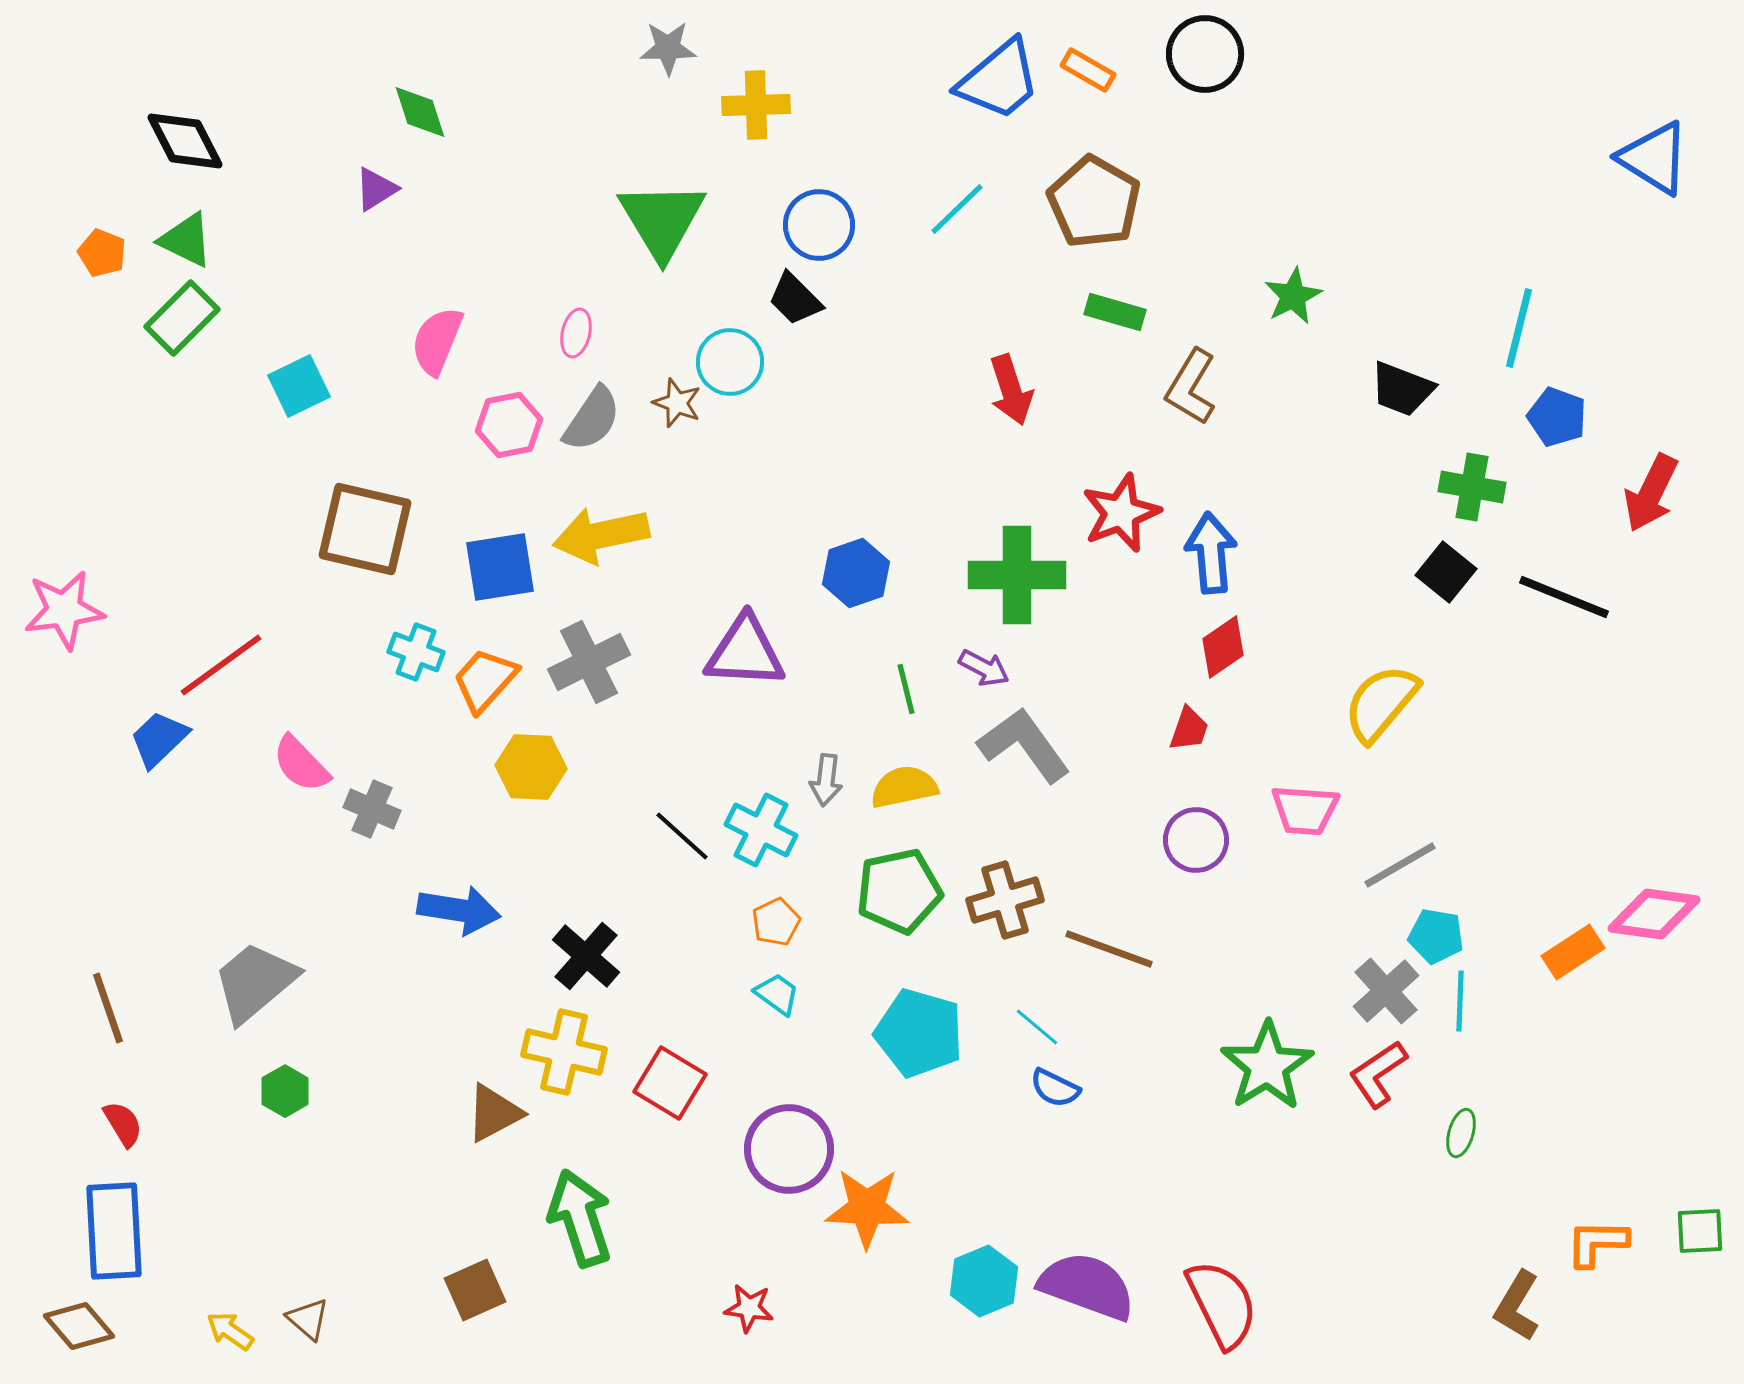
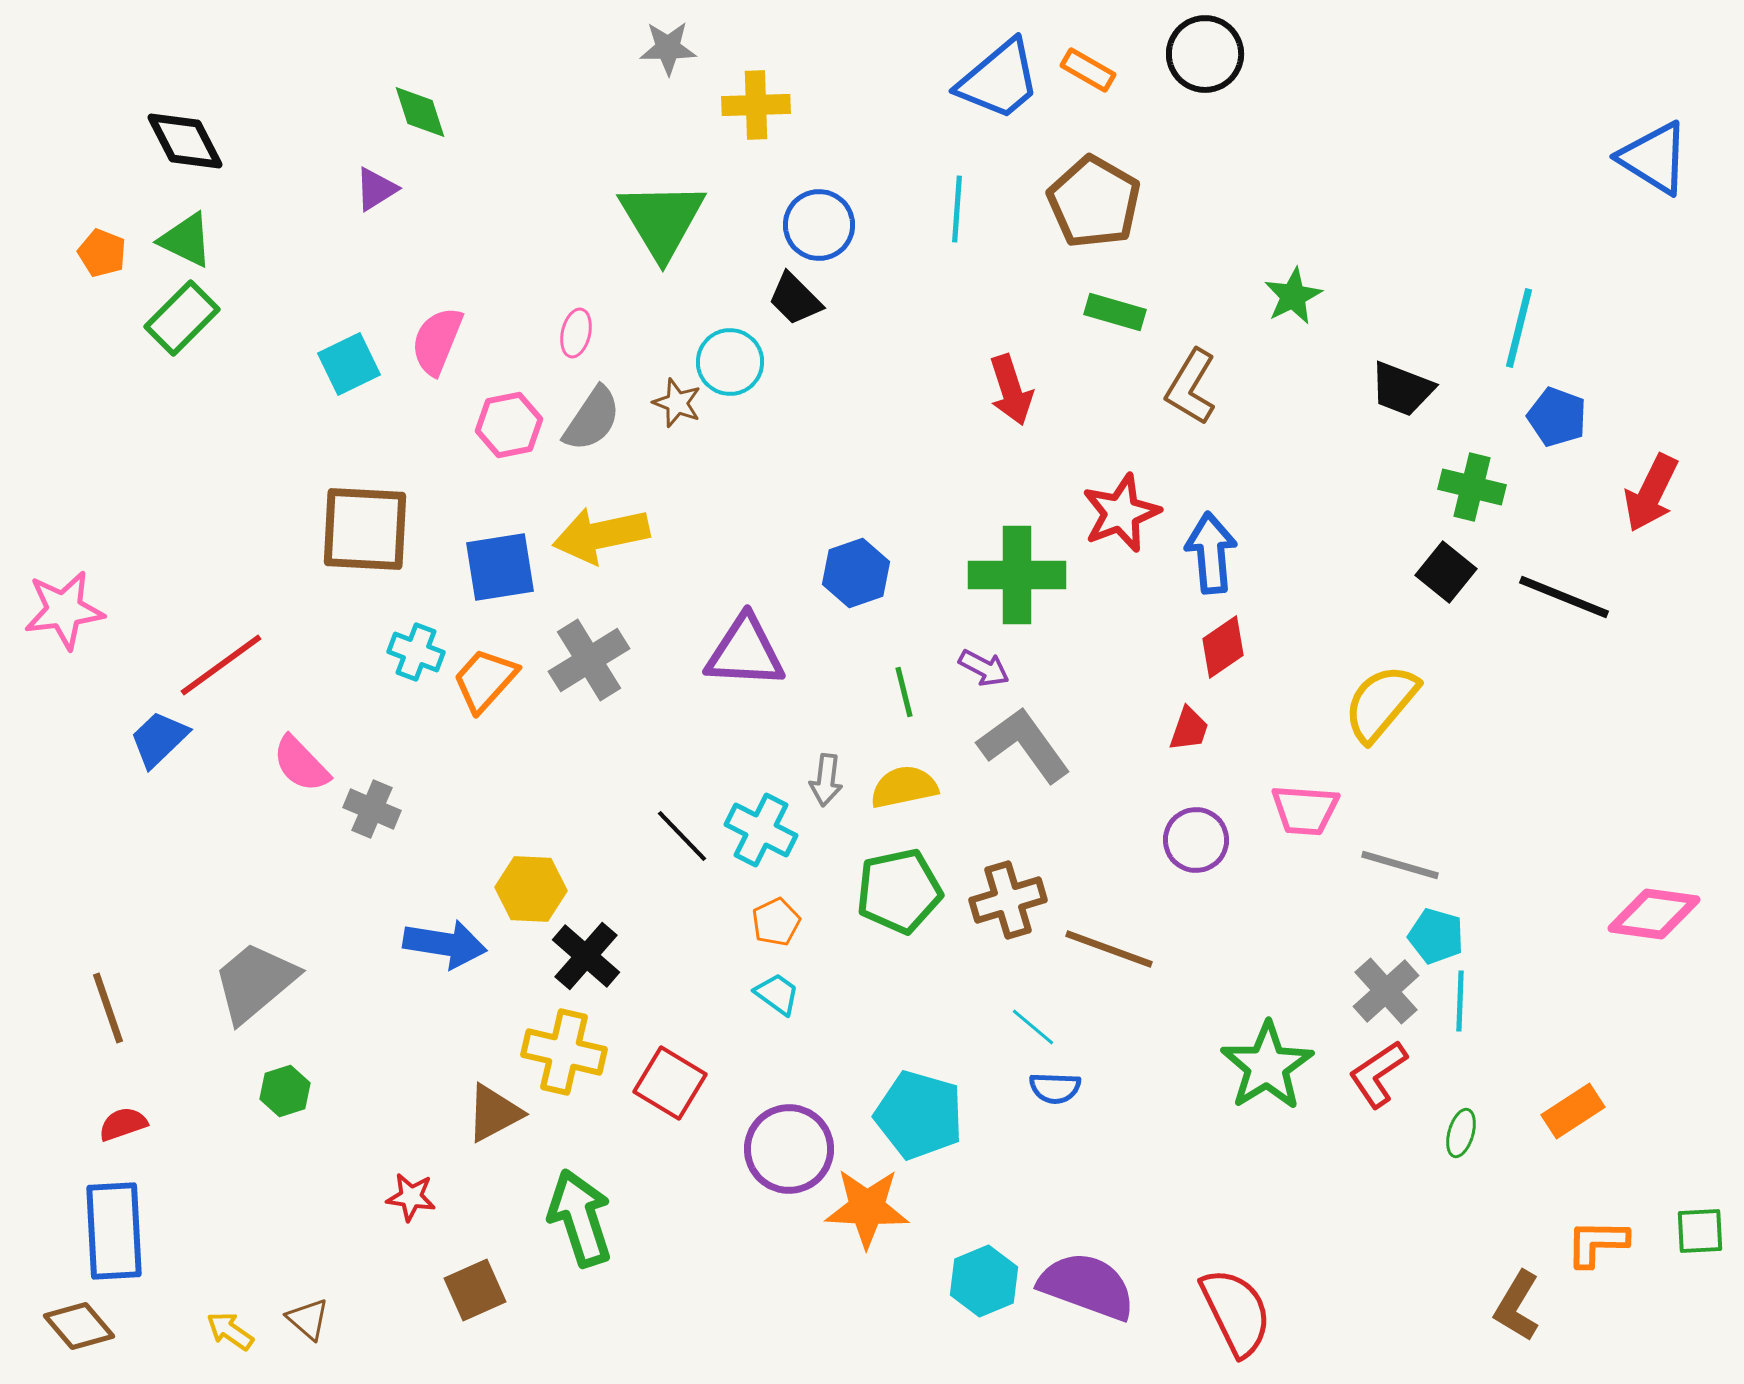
cyan line at (957, 209): rotated 42 degrees counterclockwise
cyan square at (299, 386): moved 50 px right, 22 px up
green cross at (1472, 487): rotated 4 degrees clockwise
brown square at (365, 529): rotated 10 degrees counterclockwise
gray cross at (589, 662): moved 2 px up; rotated 6 degrees counterclockwise
green line at (906, 689): moved 2 px left, 3 px down
yellow hexagon at (531, 767): moved 122 px down
black line at (682, 836): rotated 4 degrees clockwise
gray line at (1400, 865): rotated 46 degrees clockwise
brown cross at (1005, 900): moved 3 px right
blue arrow at (459, 910): moved 14 px left, 34 px down
cyan pentagon at (1436, 936): rotated 6 degrees clockwise
orange rectangle at (1573, 952): moved 159 px down
cyan line at (1037, 1027): moved 4 px left
cyan pentagon at (919, 1033): moved 82 px down
blue semicircle at (1055, 1088): rotated 24 degrees counterclockwise
green hexagon at (285, 1091): rotated 12 degrees clockwise
red semicircle at (123, 1124): rotated 78 degrees counterclockwise
red semicircle at (1222, 1304): moved 14 px right, 8 px down
red star at (749, 1308): moved 338 px left, 111 px up
